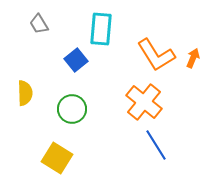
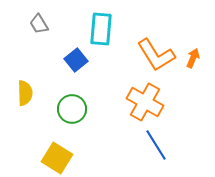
orange cross: moved 1 px right; rotated 9 degrees counterclockwise
